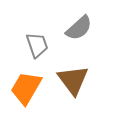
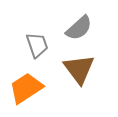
brown triangle: moved 6 px right, 11 px up
orange trapezoid: rotated 27 degrees clockwise
